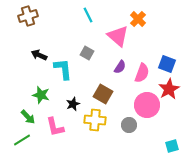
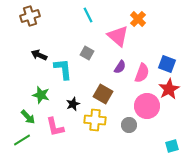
brown cross: moved 2 px right
pink circle: moved 1 px down
